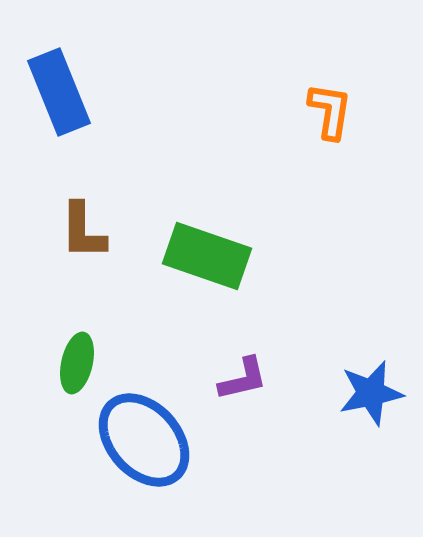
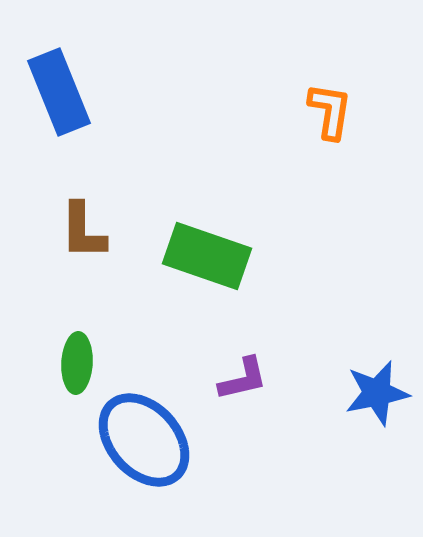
green ellipse: rotated 10 degrees counterclockwise
blue star: moved 6 px right
